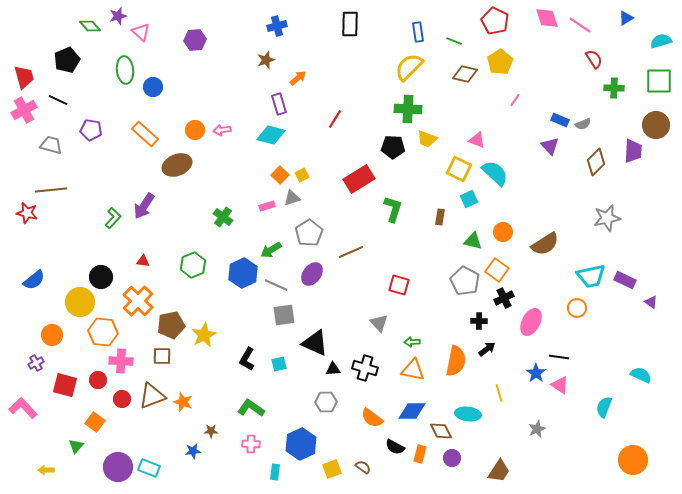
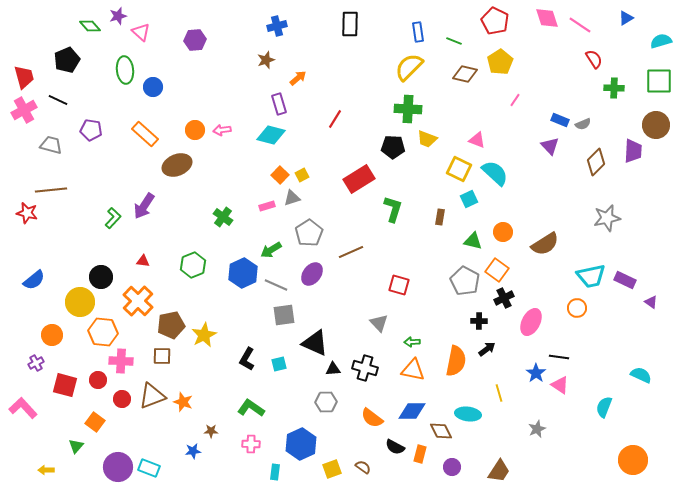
purple circle at (452, 458): moved 9 px down
